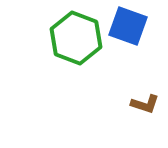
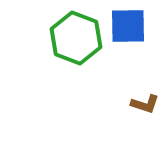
blue square: rotated 21 degrees counterclockwise
